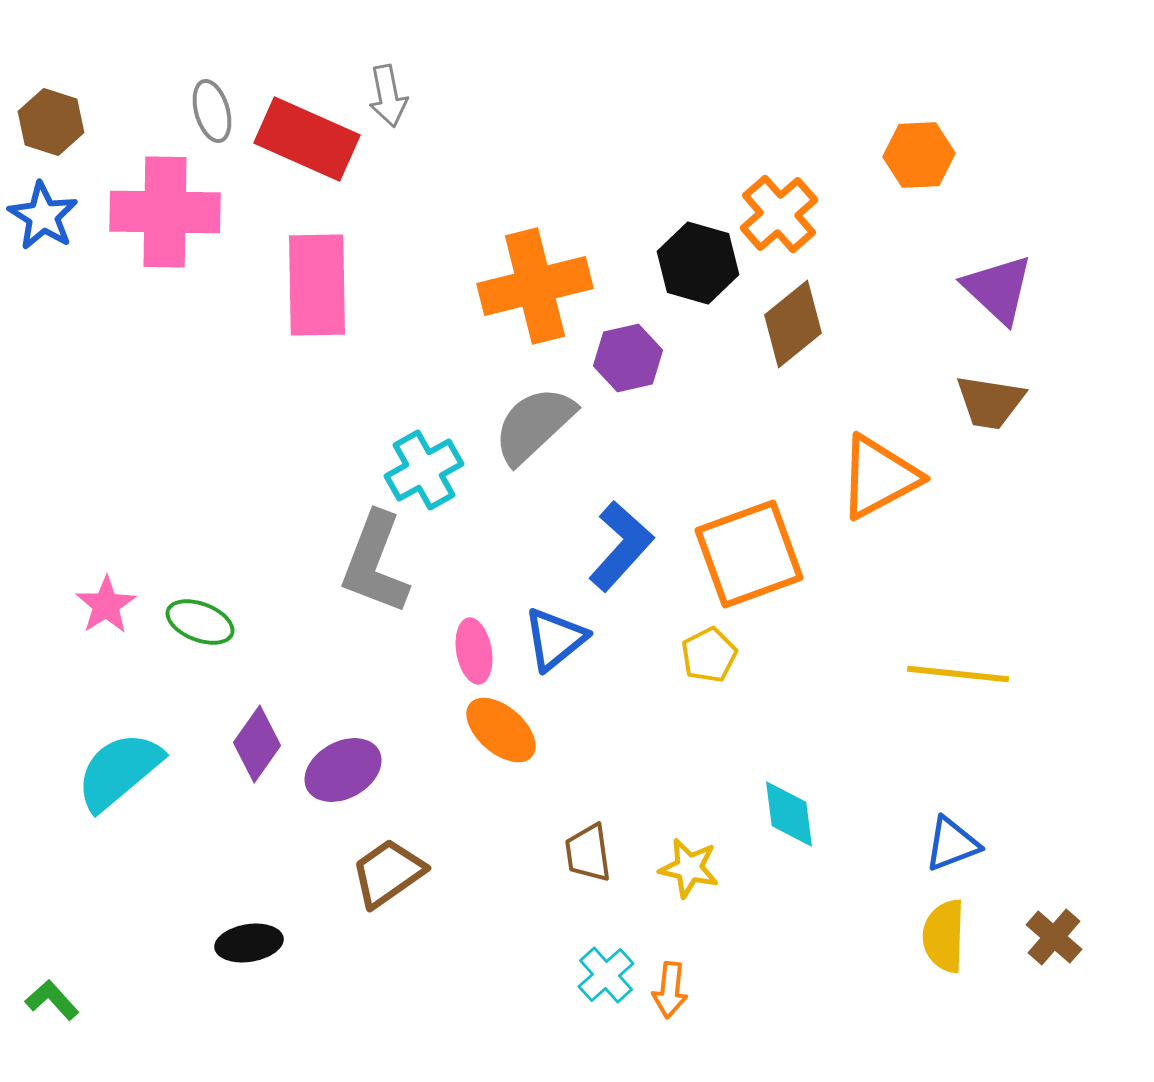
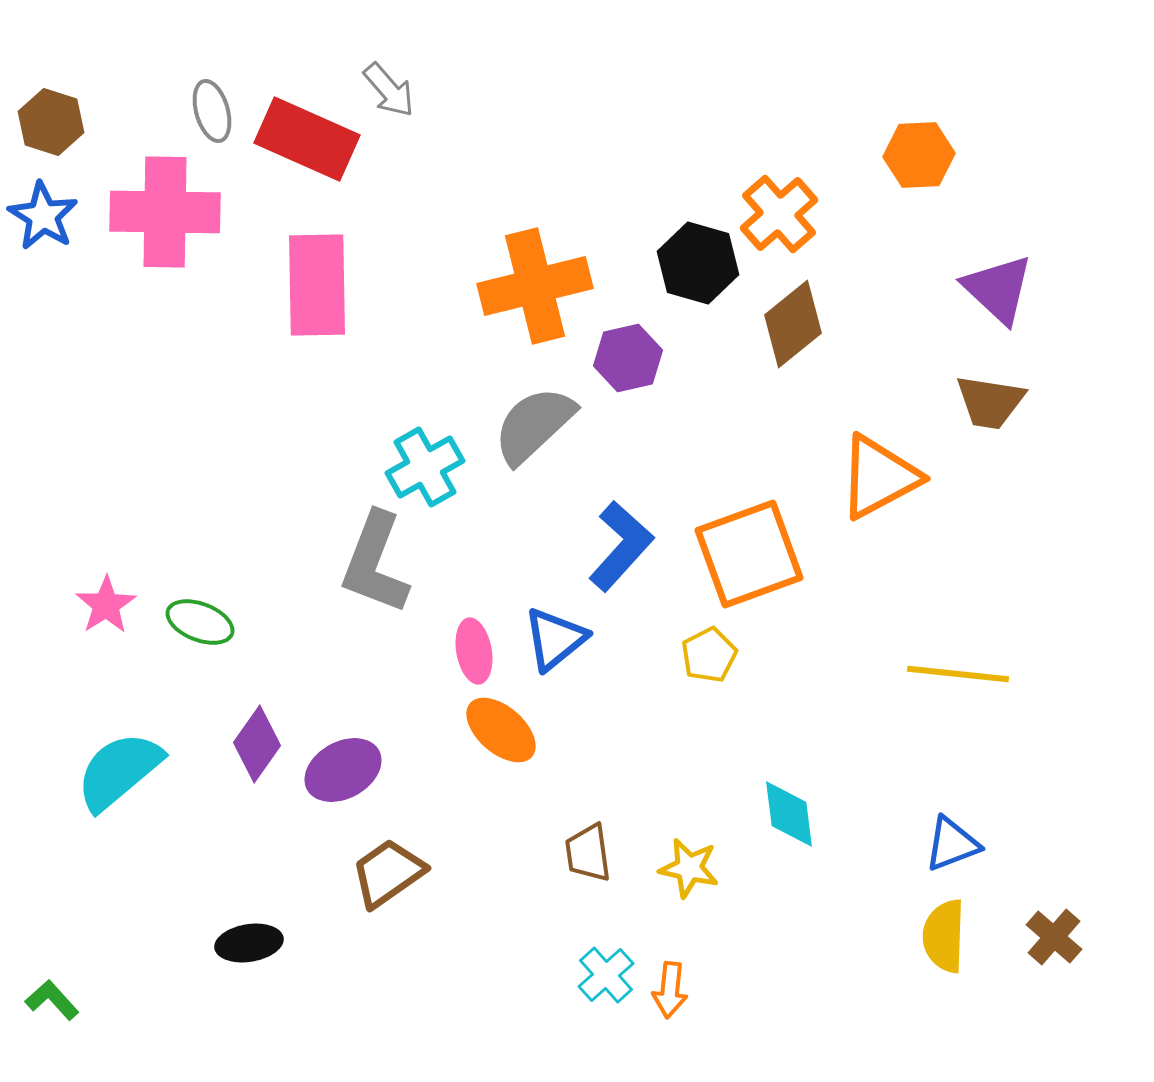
gray arrow at (388, 96): moved 1 px right, 6 px up; rotated 30 degrees counterclockwise
cyan cross at (424, 470): moved 1 px right, 3 px up
